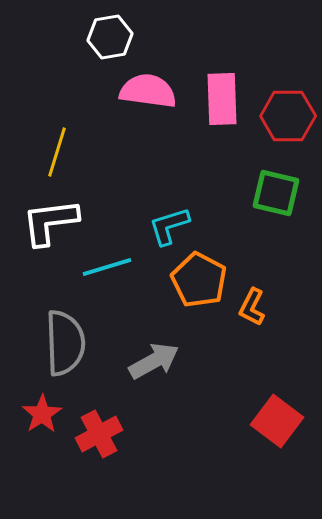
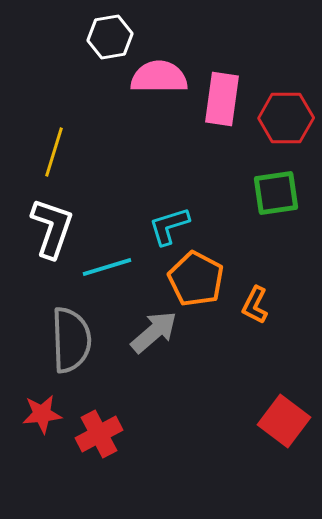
pink semicircle: moved 11 px right, 14 px up; rotated 8 degrees counterclockwise
pink rectangle: rotated 10 degrees clockwise
red hexagon: moved 2 px left, 2 px down
yellow line: moved 3 px left
green square: rotated 21 degrees counterclockwise
white L-shape: moved 2 px right, 6 px down; rotated 116 degrees clockwise
orange pentagon: moved 3 px left, 1 px up
orange L-shape: moved 3 px right, 2 px up
gray semicircle: moved 6 px right, 3 px up
gray arrow: moved 29 px up; rotated 12 degrees counterclockwise
red star: rotated 27 degrees clockwise
red square: moved 7 px right
